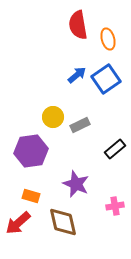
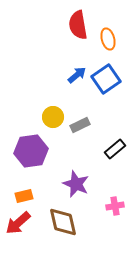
orange rectangle: moved 7 px left; rotated 30 degrees counterclockwise
